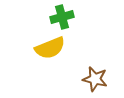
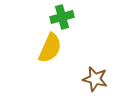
yellow semicircle: rotated 44 degrees counterclockwise
